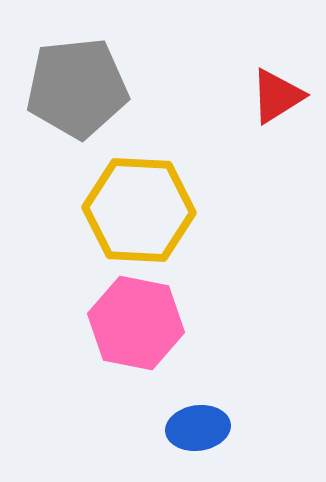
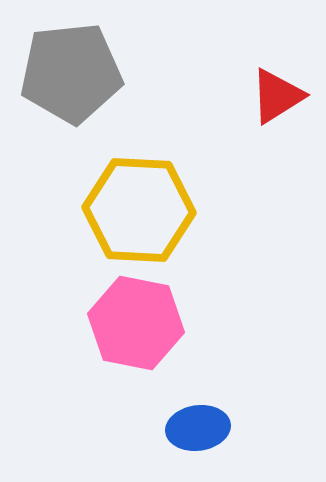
gray pentagon: moved 6 px left, 15 px up
